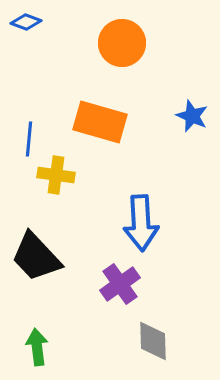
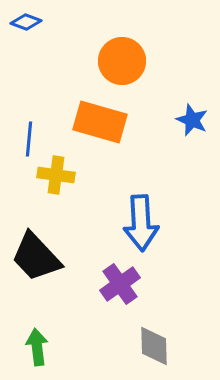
orange circle: moved 18 px down
blue star: moved 4 px down
gray diamond: moved 1 px right, 5 px down
